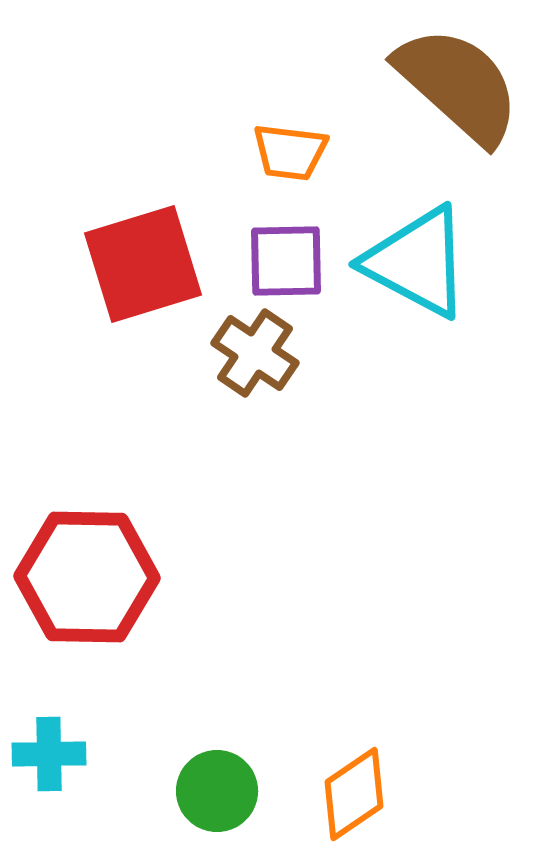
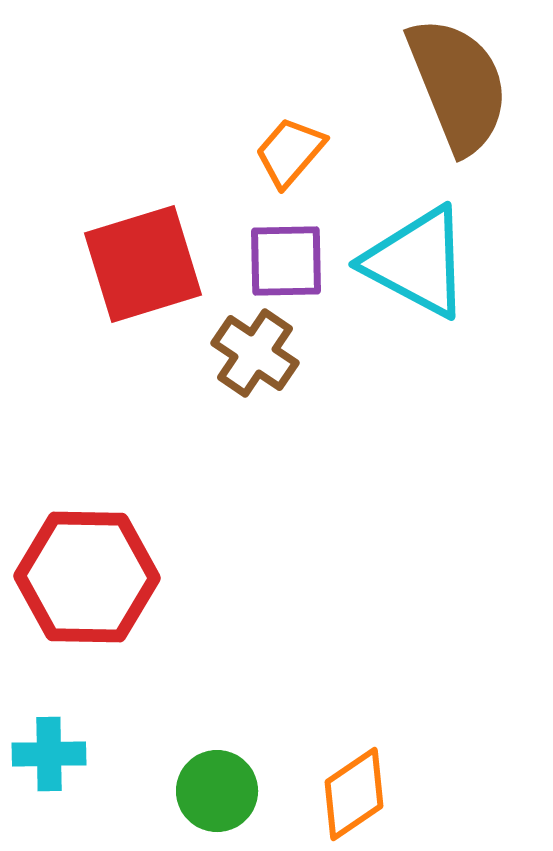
brown semicircle: rotated 26 degrees clockwise
orange trapezoid: rotated 124 degrees clockwise
